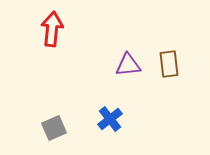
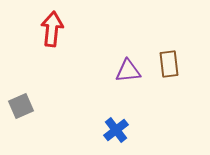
purple triangle: moved 6 px down
blue cross: moved 6 px right, 11 px down
gray square: moved 33 px left, 22 px up
